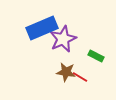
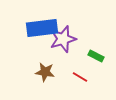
blue rectangle: rotated 16 degrees clockwise
purple star: rotated 8 degrees clockwise
brown star: moved 21 px left
